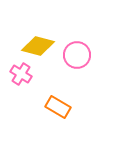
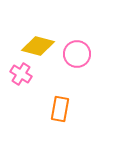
pink circle: moved 1 px up
orange rectangle: moved 2 px right, 2 px down; rotated 70 degrees clockwise
